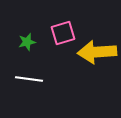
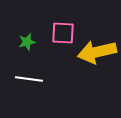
pink square: rotated 20 degrees clockwise
yellow arrow: rotated 9 degrees counterclockwise
